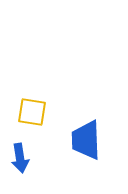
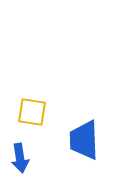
blue trapezoid: moved 2 px left
